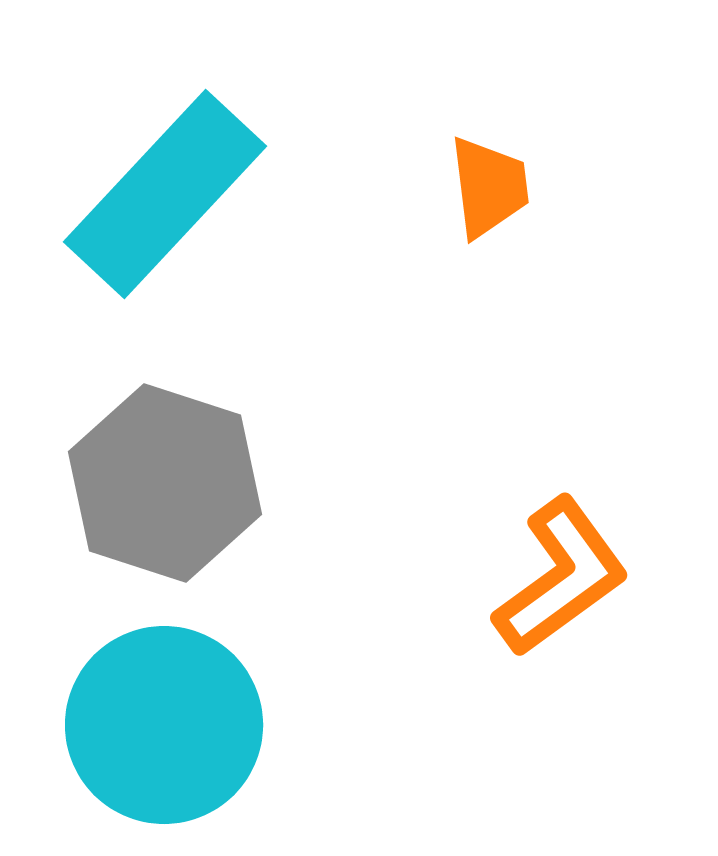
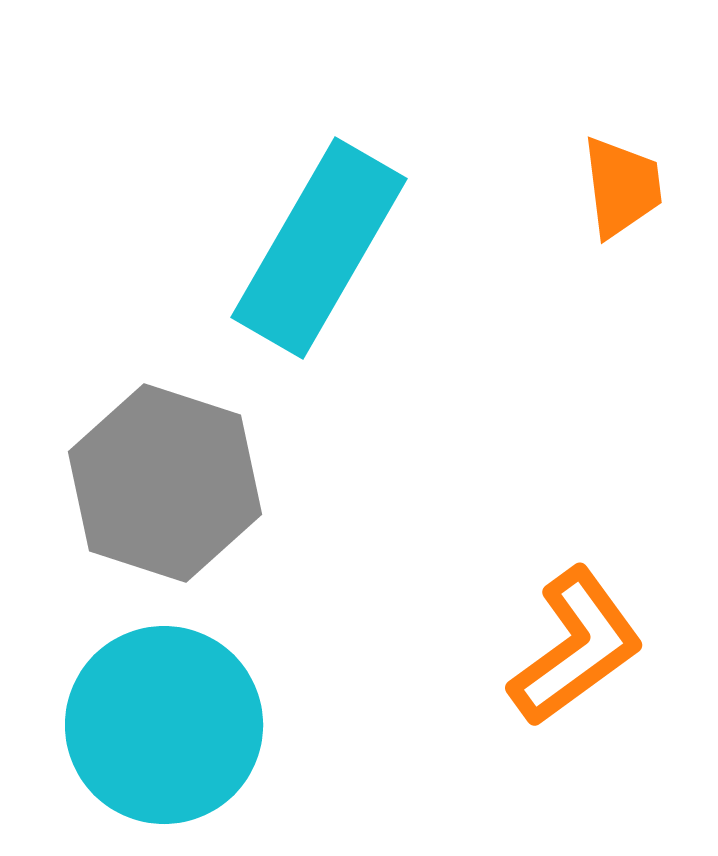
orange trapezoid: moved 133 px right
cyan rectangle: moved 154 px right, 54 px down; rotated 13 degrees counterclockwise
orange L-shape: moved 15 px right, 70 px down
